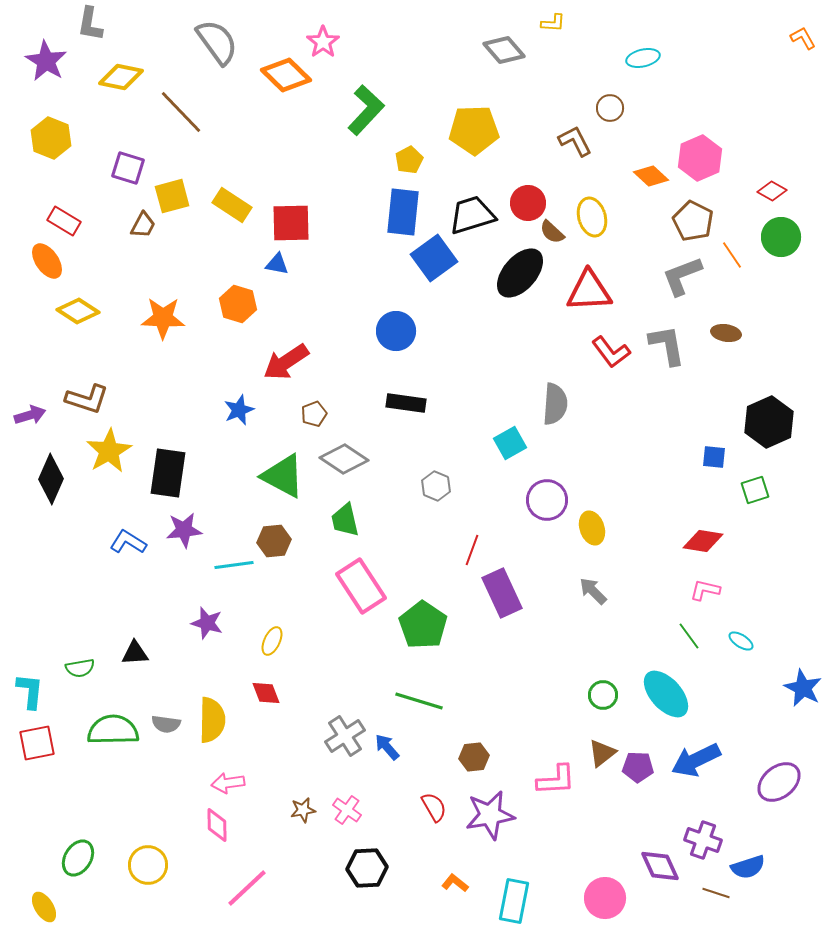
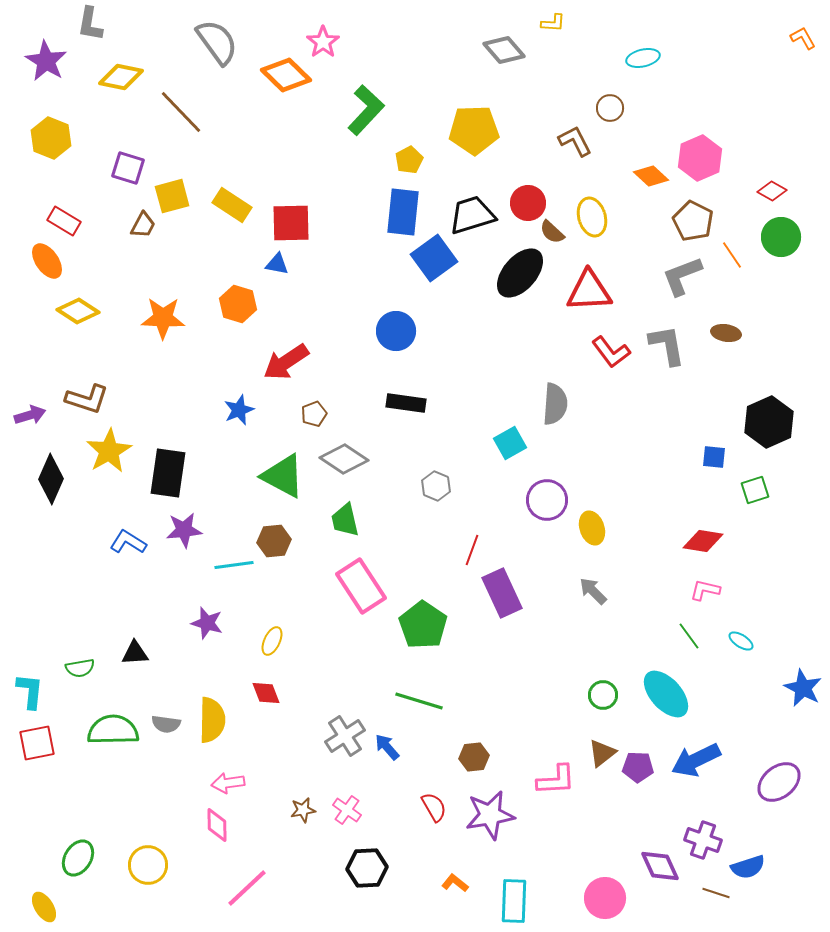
cyan rectangle at (514, 901): rotated 9 degrees counterclockwise
